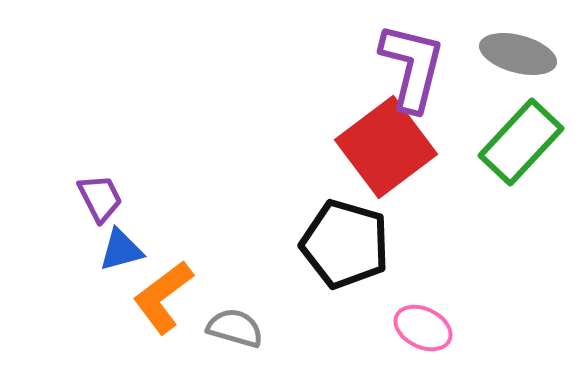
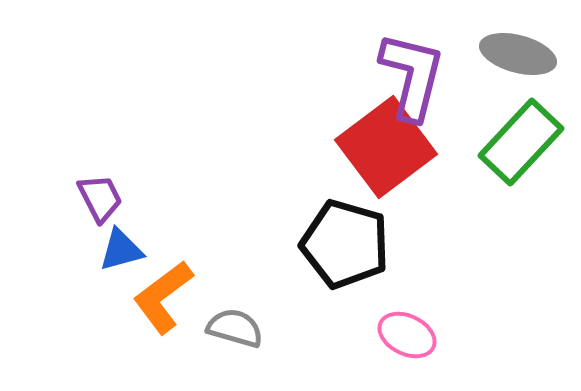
purple L-shape: moved 9 px down
pink ellipse: moved 16 px left, 7 px down
